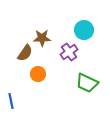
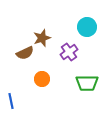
cyan circle: moved 3 px right, 3 px up
brown star: rotated 18 degrees counterclockwise
brown semicircle: rotated 30 degrees clockwise
orange circle: moved 4 px right, 5 px down
green trapezoid: rotated 25 degrees counterclockwise
